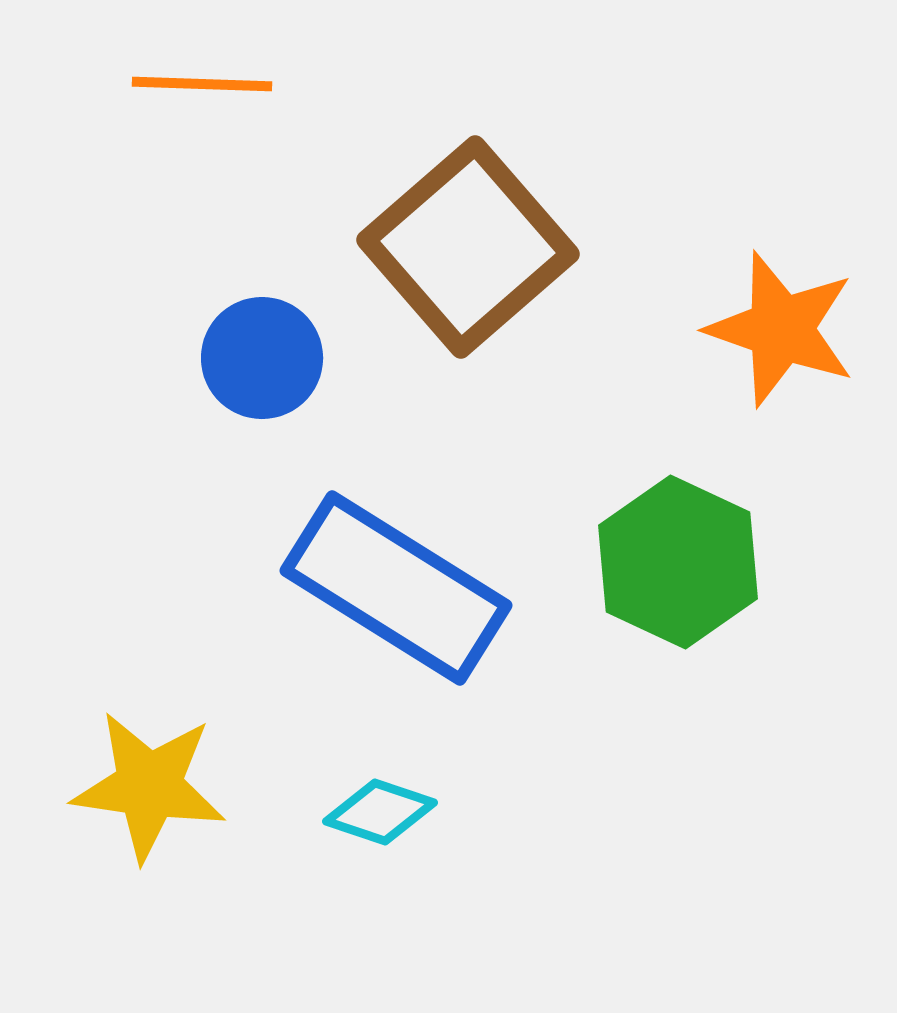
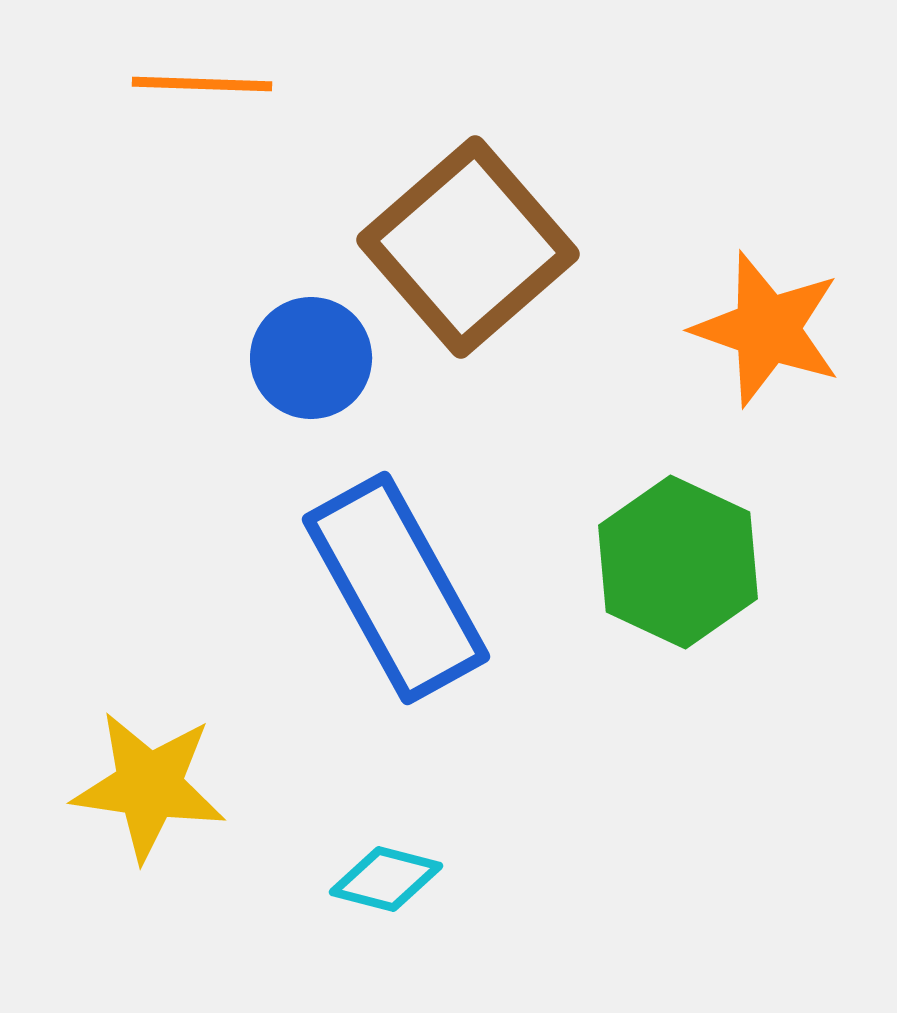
orange star: moved 14 px left
blue circle: moved 49 px right
blue rectangle: rotated 29 degrees clockwise
cyan diamond: moved 6 px right, 67 px down; rotated 4 degrees counterclockwise
